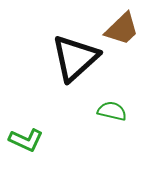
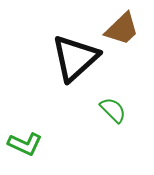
green semicircle: moved 1 px right, 1 px up; rotated 32 degrees clockwise
green L-shape: moved 1 px left, 4 px down
